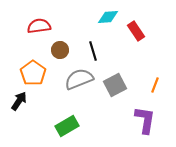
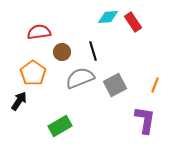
red semicircle: moved 6 px down
red rectangle: moved 3 px left, 9 px up
brown circle: moved 2 px right, 2 px down
gray semicircle: moved 1 px right, 1 px up
green rectangle: moved 7 px left
